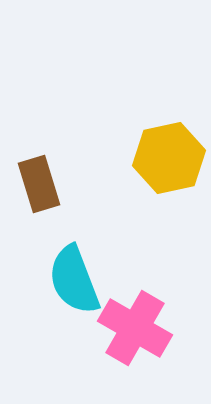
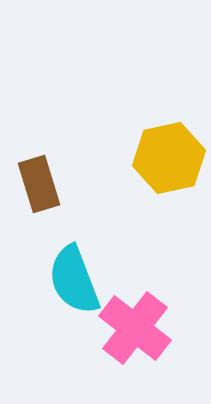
pink cross: rotated 8 degrees clockwise
